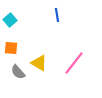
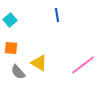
pink line: moved 9 px right, 2 px down; rotated 15 degrees clockwise
